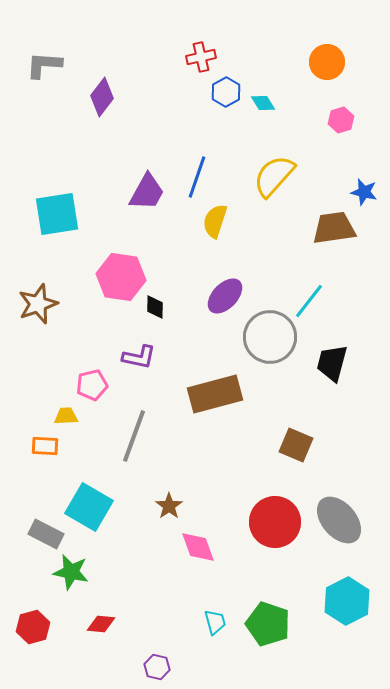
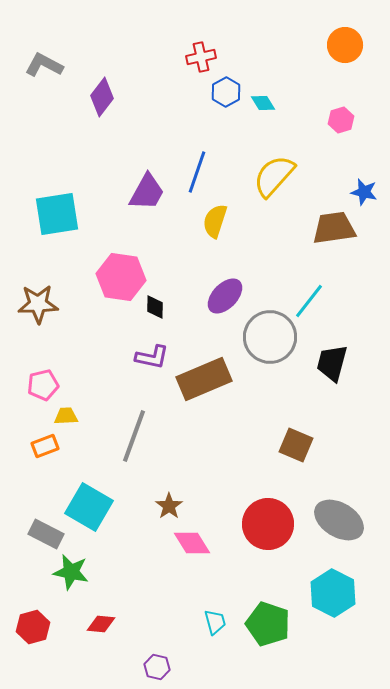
orange circle at (327, 62): moved 18 px right, 17 px up
gray L-shape at (44, 65): rotated 24 degrees clockwise
blue line at (197, 177): moved 5 px up
brown star at (38, 304): rotated 18 degrees clockwise
purple L-shape at (139, 357): moved 13 px right
pink pentagon at (92, 385): moved 49 px left
brown rectangle at (215, 394): moved 11 px left, 15 px up; rotated 8 degrees counterclockwise
orange rectangle at (45, 446): rotated 24 degrees counterclockwise
gray ellipse at (339, 520): rotated 18 degrees counterclockwise
red circle at (275, 522): moved 7 px left, 2 px down
pink diamond at (198, 547): moved 6 px left, 4 px up; rotated 12 degrees counterclockwise
cyan hexagon at (347, 601): moved 14 px left, 8 px up; rotated 6 degrees counterclockwise
